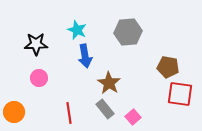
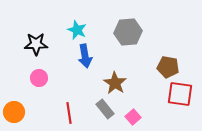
brown star: moved 6 px right
